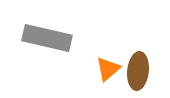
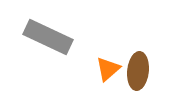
gray rectangle: moved 1 px right, 1 px up; rotated 12 degrees clockwise
